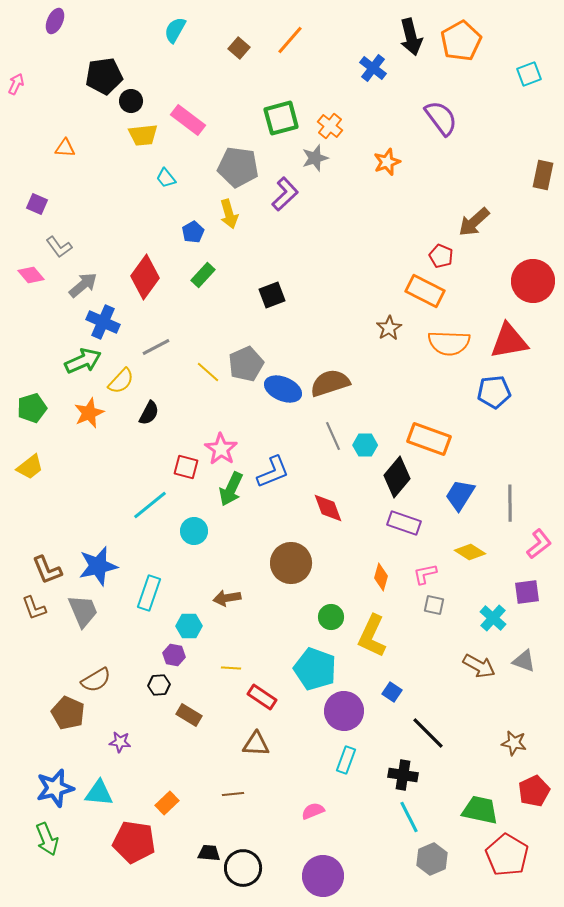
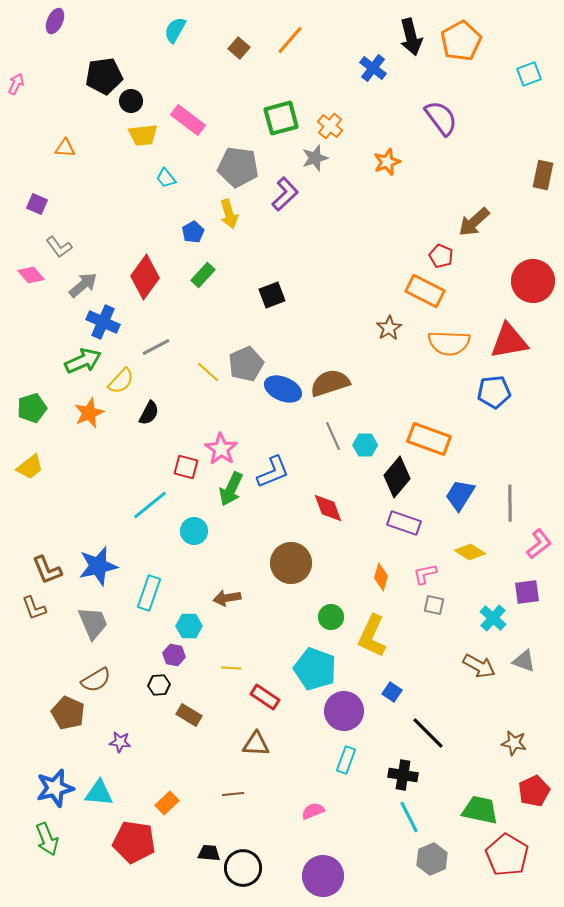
gray trapezoid at (83, 611): moved 10 px right, 12 px down
red rectangle at (262, 697): moved 3 px right
